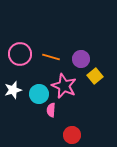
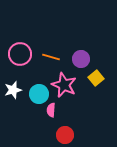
yellow square: moved 1 px right, 2 px down
pink star: moved 1 px up
red circle: moved 7 px left
